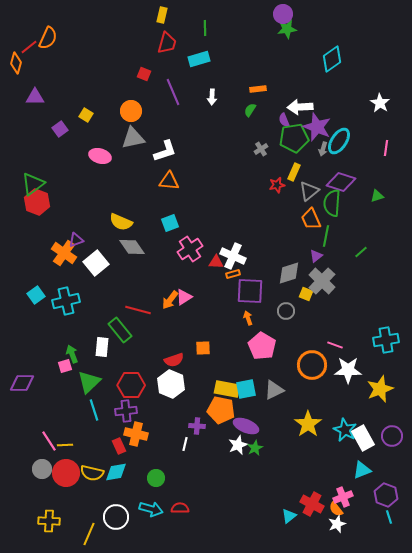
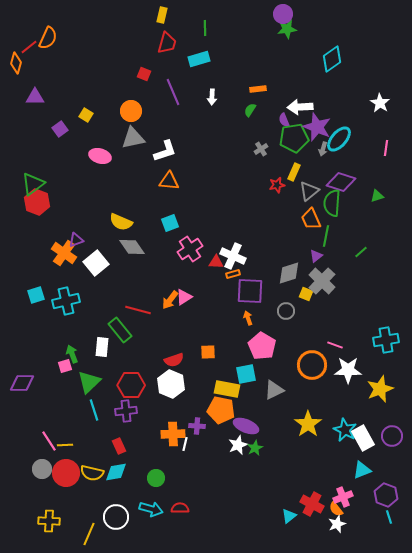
cyan ellipse at (339, 141): moved 2 px up; rotated 8 degrees clockwise
cyan square at (36, 295): rotated 18 degrees clockwise
orange square at (203, 348): moved 5 px right, 4 px down
cyan square at (246, 389): moved 15 px up
orange cross at (136, 434): moved 37 px right; rotated 15 degrees counterclockwise
